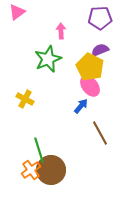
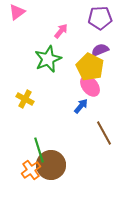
pink arrow: rotated 42 degrees clockwise
brown line: moved 4 px right
brown circle: moved 5 px up
